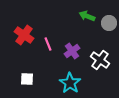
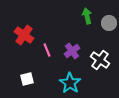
green arrow: rotated 56 degrees clockwise
pink line: moved 1 px left, 6 px down
white square: rotated 16 degrees counterclockwise
